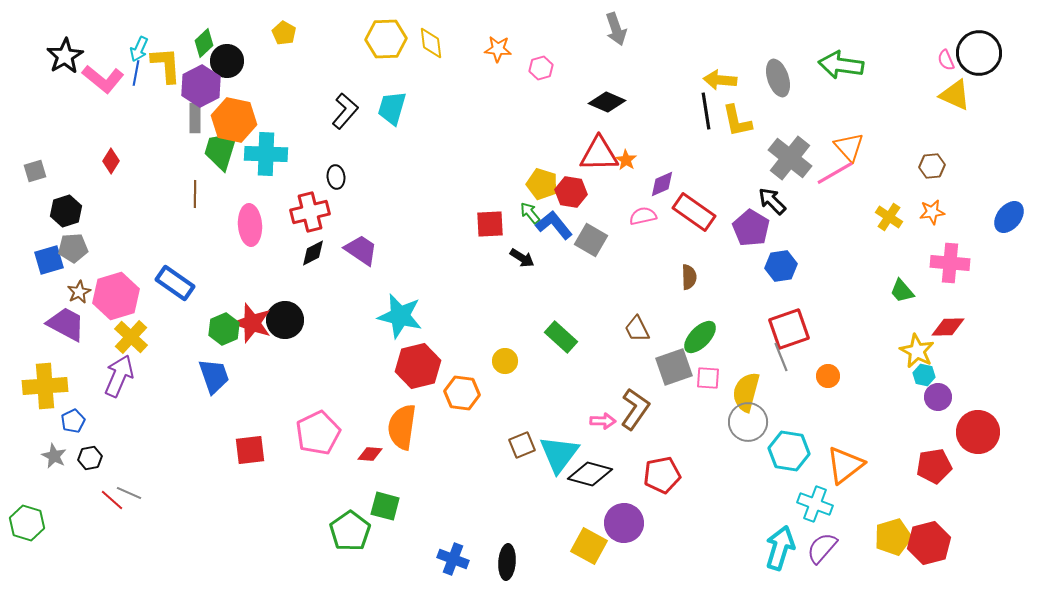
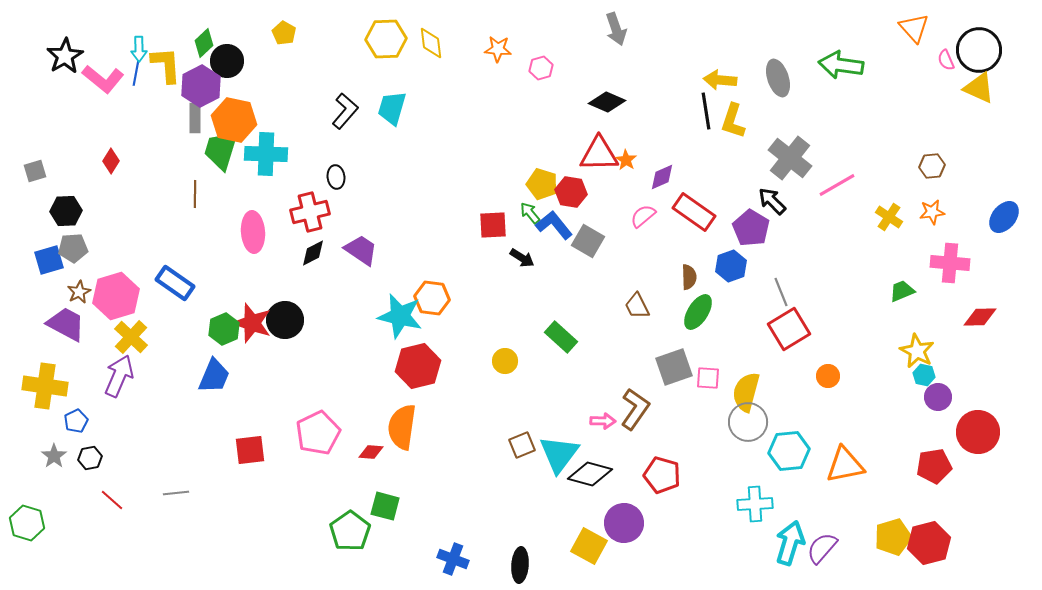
cyan arrow at (139, 49): rotated 25 degrees counterclockwise
black circle at (979, 53): moved 3 px up
yellow triangle at (955, 95): moved 24 px right, 7 px up
yellow L-shape at (737, 121): moved 4 px left; rotated 30 degrees clockwise
orange triangle at (849, 147): moved 65 px right, 119 px up
pink line at (835, 173): moved 2 px right, 12 px down
purple diamond at (662, 184): moved 7 px up
black hexagon at (66, 211): rotated 16 degrees clockwise
pink semicircle at (643, 216): rotated 28 degrees counterclockwise
blue ellipse at (1009, 217): moved 5 px left
red square at (490, 224): moved 3 px right, 1 px down
pink ellipse at (250, 225): moved 3 px right, 7 px down
gray square at (591, 240): moved 3 px left, 1 px down
blue hexagon at (781, 266): moved 50 px left; rotated 12 degrees counterclockwise
green trapezoid at (902, 291): rotated 108 degrees clockwise
red diamond at (948, 327): moved 32 px right, 10 px up
brown trapezoid at (637, 329): moved 23 px up
red square at (789, 329): rotated 12 degrees counterclockwise
green ellipse at (700, 337): moved 2 px left, 25 px up; rotated 12 degrees counterclockwise
gray line at (781, 357): moved 65 px up
blue trapezoid at (214, 376): rotated 42 degrees clockwise
yellow cross at (45, 386): rotated 12 degrees clockwise
orange hexagon at (462, 393): moved 30 px left, 95 px up
blue pentagon at (73, 421): moved 3 px right
cyan hexagon at (789, 451): rotated 15 degrees counterclockwise
red diamond at (370, 454): moved 1 px right, 2 px up
gray star at (54, 456): rotated 10 degrees clockwise
orange triangle at (845, 465): rotated 27 degrees clockwise
red pentagon at (662, 475): rotated 27 degrees clockwise
gray line at (129, 493): moved 47 px right; rotated 30 degrees counterclockwise
cyan cross at (815, 504): moved 60 px left; rotated 24 degrees counterclockwise
cyan arrow at (780, 548): moved 10 px right, 5 px up
black ellipse at (507, 562): moved 13 px right, 3 px down
